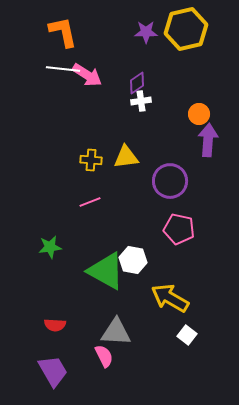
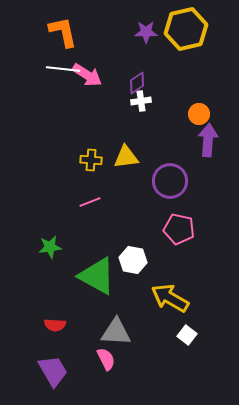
green triangle: moved 9 px left, 5 px down
pink semicircle: moved 2 px right, 3 px down
